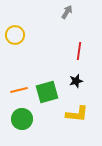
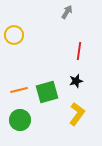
yellow circle: moved 1 px left
yellow L-shape: rotated 60 degrees counterclockwise
green circle: moved 2 px left, 1 px down
